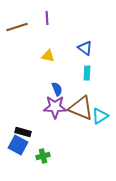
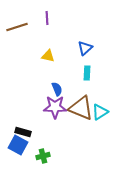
blue triangle: rotated 42 degrees clockwise
cyan triangle: moved 4 px up
